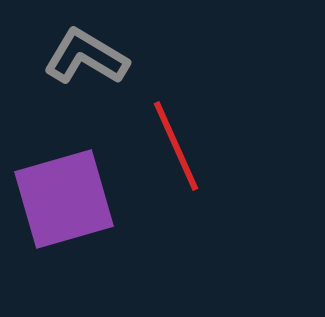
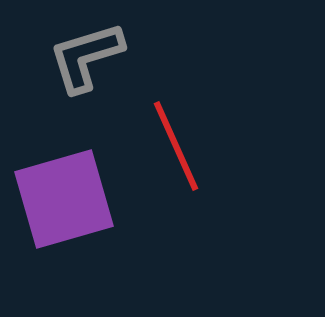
gray L-shape: rotated 48 degrees counterclockwise
